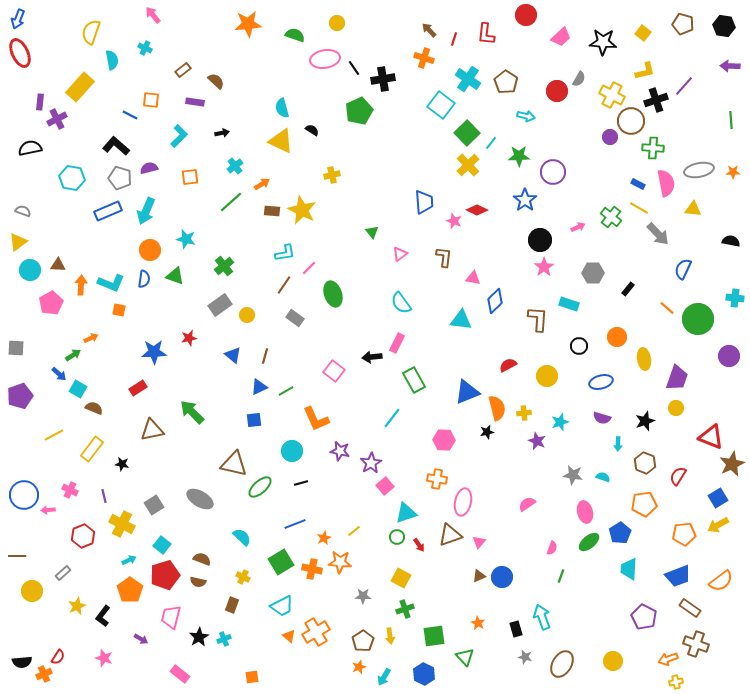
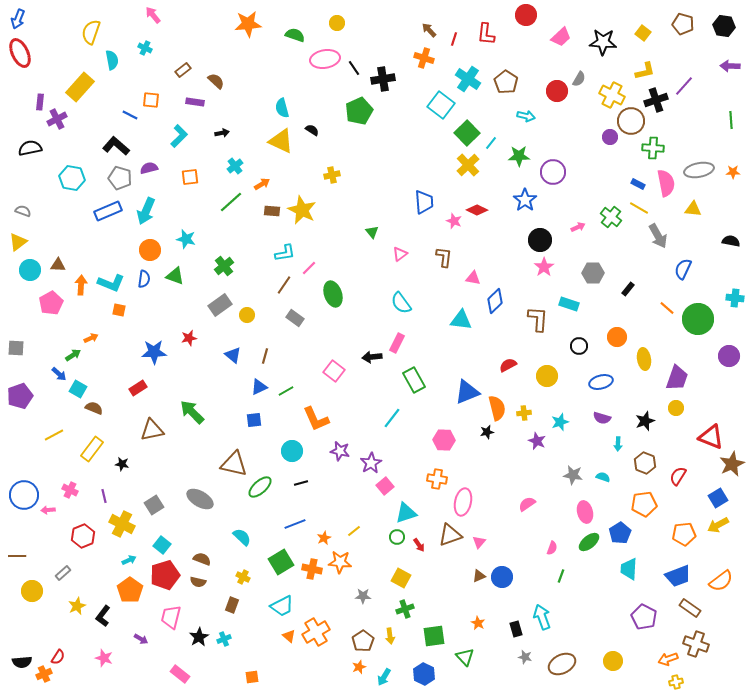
gray arrow at (658, 234): moved 2 px down; rotated 15 degrees clockwise
brown ellipse at (562, 664): rotated 32 degrees clockwise
